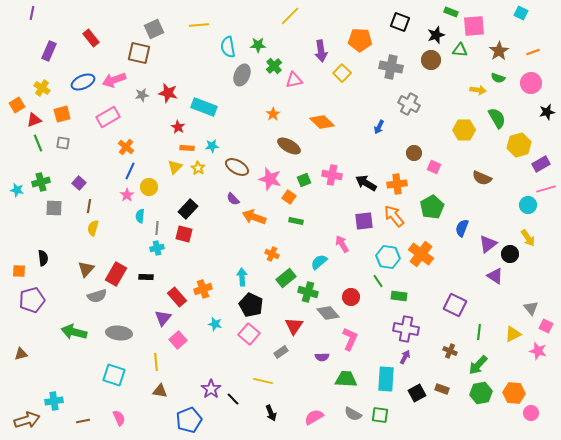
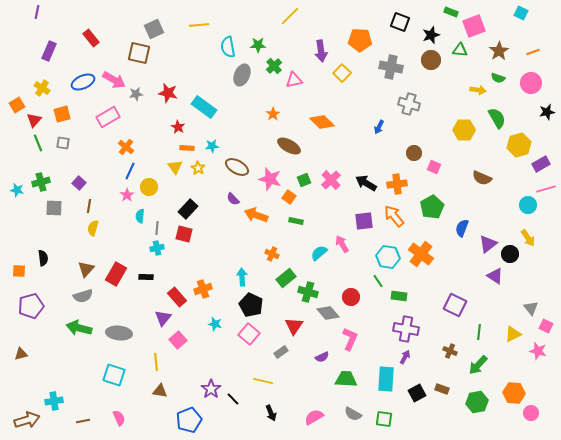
purple line at (32, 13): moved 5 px right, 1 px up
pink square at (474, 26): rotated 15 degrees counterclockwise
black star at (436, 35): moved 5 px left
pink arrow at (114, 80): rotated 130 degrees counterclockwise
gray star at (142, 95): moved 6 px left, 1 px up
gray cross at (409, 104): rotated 10 degrees counterclockwise
cyan rectangle at (204, 107): rotated 15 degrees clockwise
red triangle at (34, 120): rotated 28 degrees counterclockwise
yellow triangle at (175, 167): rotated 21 degrees counterclockwise
pink cross at (332, 175): moved 1 px left, 5 px down; rotated 36 degrees clockwise
orange arrow at (254, 217): moved 2 px right, 2 px up
cyan semicircle at (319, 262): moved 9 px up
gray semicircle at (97, 296): moved 14 px left
purple pentagon at (32, 300): moved 1 px left, 6 px down
green arrow at (74, 332): moved 5 px right, 4 px up
purple semicircle at (322, 357): rotated 24 degrees counterclockwise
green hexagon at (481, 393): moved 4 px left, 9 px down
green square at (380, 415): moved 4 px right, 4 px down
